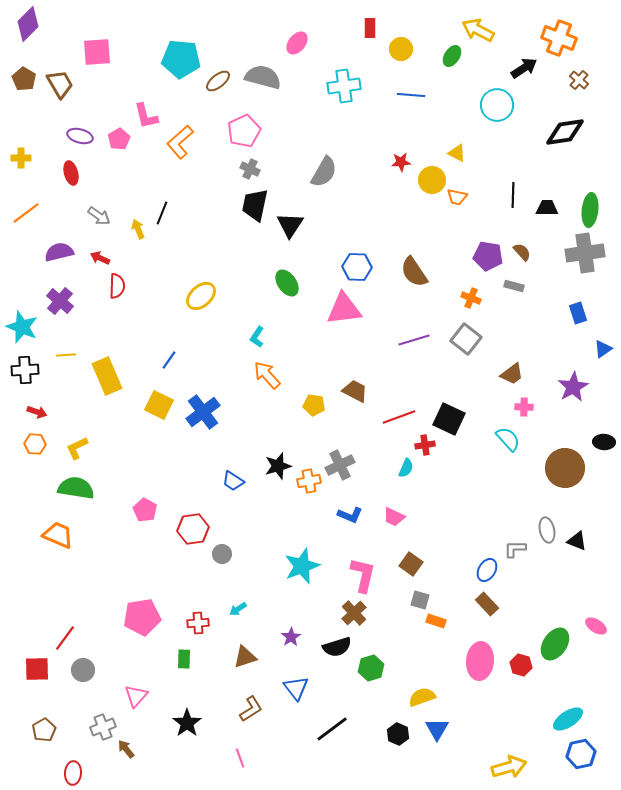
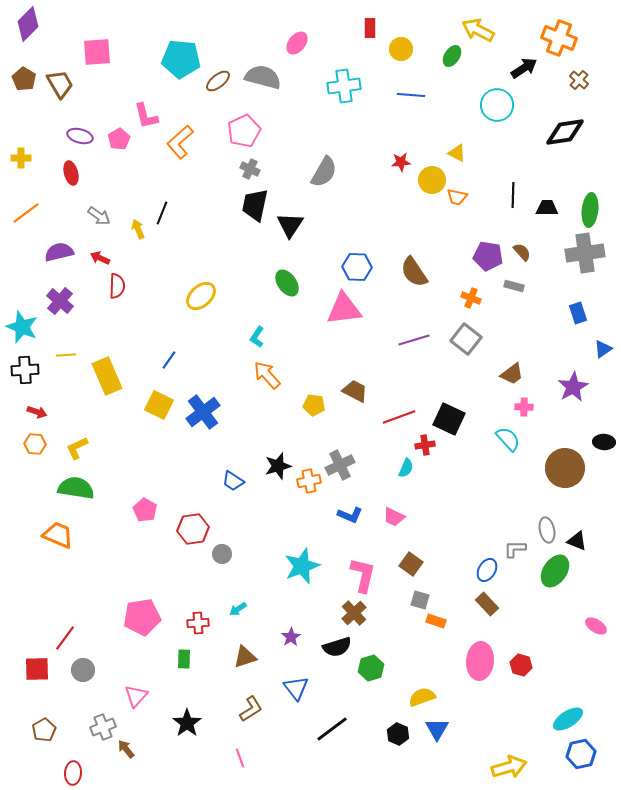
green ellipse at (555, 644): moved 73 px up
